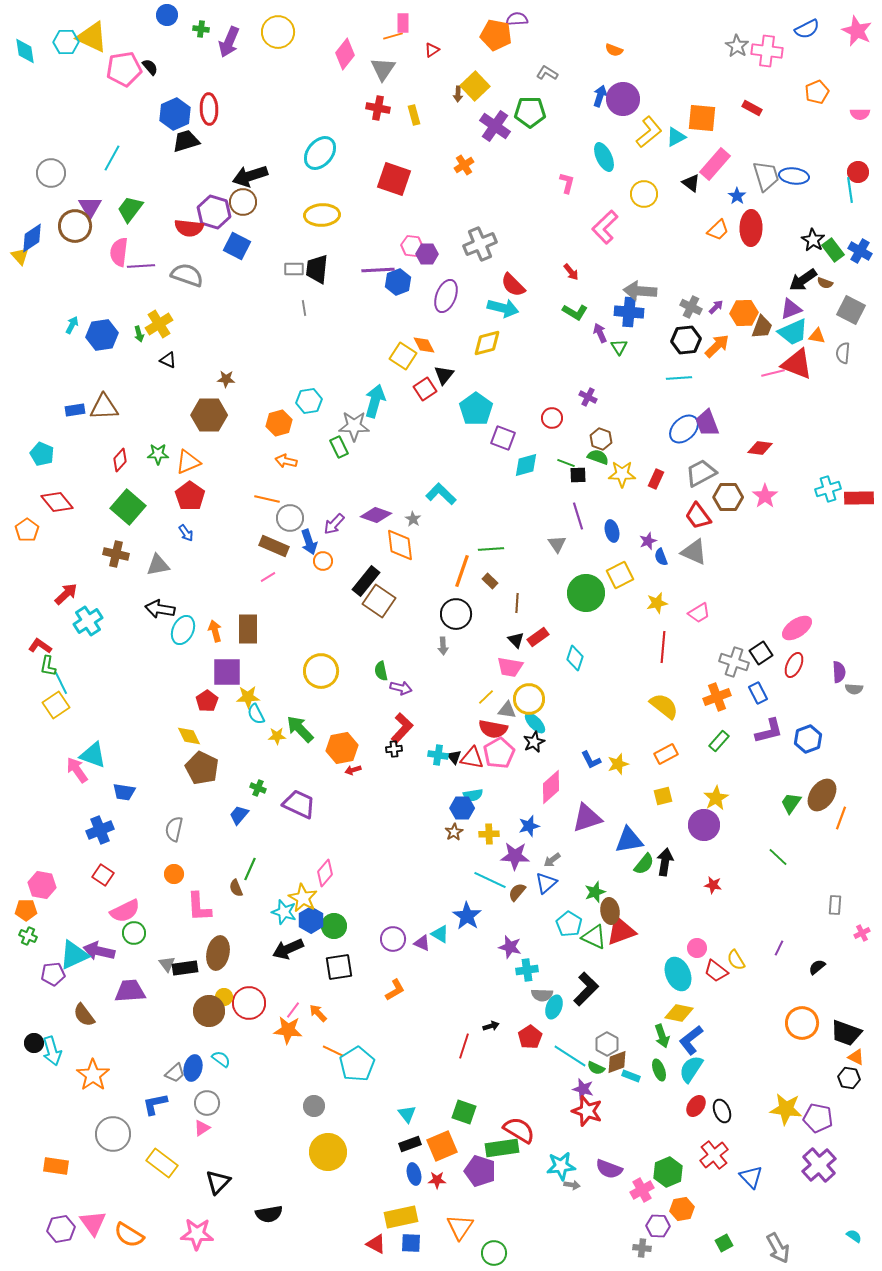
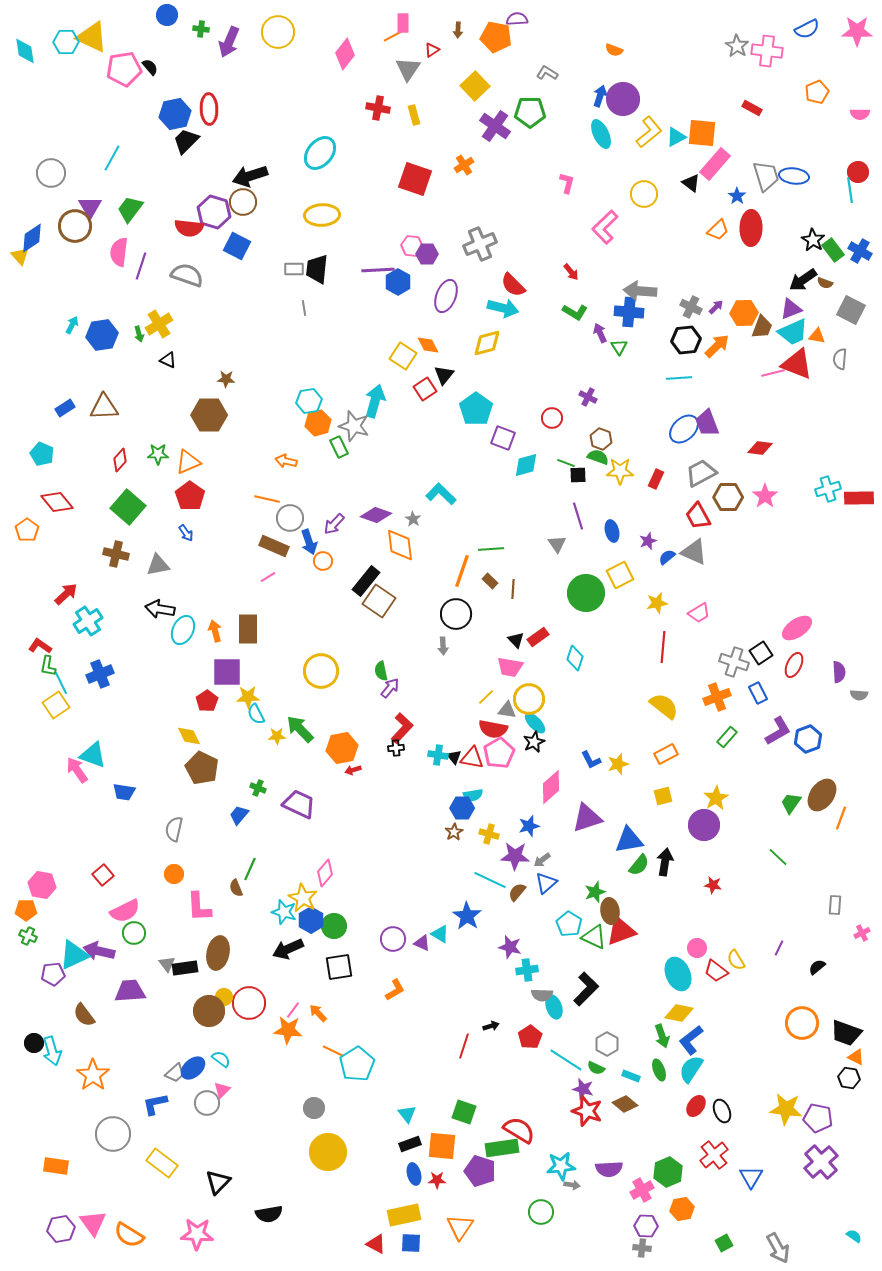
pink star at (857, 31): rotated 24 degrees counterclockwise
orange pentagon at (496, 35): moved 2 px down
orange line at (393, 36): rotated 12 degrees counterclockwise
gray triangle at (383, 69): moved 25 px right
brown arrow at (458, 94): moved 64 px up
blue hexagon at (175, 114): rotated 12 degrees clockwise
orange square at (702, 118): moved 15 px down
black trapezoid at (186, 141): rotated 28 degrees counterclockwise
cyan ellipse at (604, 157): moved 3 px left, 23 px up
red square at (394, 179): moved 21 px right
purple line at (141, 266): rotated 68 degrees counterclockwise
blue hexagon at (398, 282): rotated 10 degrees counterclockwise
orange diamond at (424, 345): moved 4 px right
gray semicircle at (843, 353): moved 3 px left, 6 px down
blue rectangle at (75, 410): moved 10 px left, 2 px up; rotated 24 degrees counterclockwise
orange hexagon at (279, 423): moved 39 px right
gray star at (354, 426): rotated 16 degrees clockwise
yellow star at (622, 474): moved 2 px left, 3 px up
red trapezoid at (698, 516): rotated 8 degrees clockwise
blue semicircle at (661, 557): moved 6 px right; rotated 72 degrees clockwise
brown line at (517, 603): moved 4 px left, 14 px up
purple arrow at (401, 688): moved 11 px left; rotated 65 degrees counterclockwise
gray semicircle at (854, 689): moved 5 px right, 6 px down
purple L-shape at (769, 731): moved 9 px right; rotated 16 degrees counterclockwise
green rectangle at (719, 741): moved 8 px right, 4 px up
black cross at (394, 749): moved 2 px right, 1 px up
blue cross at (100, 830): moved 156 px up
yellow cross at (489, 834): rotated 18 degrees clockwise
gray arrow at (552, 860): moved 10 px left
green semicircle at (644, 864): moved 5 px left, 1 px down
red square at (103, 875): rotated 15 degrees clockwise
cyan ellipse at (554, 1007): rotated 40 degrees counterclockwise
cyan line at (570, 1056): moved 4 px left, 4 px down
brown diamond at (617, 1062): moved 8 px right, 42 px down; rotated 60 degrees clockwise
blue ellipse at (193, 1068): rotated 35 degrees clockwise
gray circle at (314, 1106): moved 2 px down
pink triangle at (202, 1128): moved 20 px right, 38 px up; rotated 12 degrees counterclockwise
orange square at (442, 1146): rotated 28 degrees clockwise
purple cross at (819, 1165): moved 2 px right, 3 px up
purple semicircle at (609, 1169): rotated 24 degrees counterclockwise
blue triangle at (751, 1177): rotated 15 degrees clockwise
yellow rectangle at (401, 1217): moved 3 px right, 2 px up
purple hexagon at (658, 1226): moved 12 px left
green circle at (494, 1253): moved 47 px right, 41 px up
